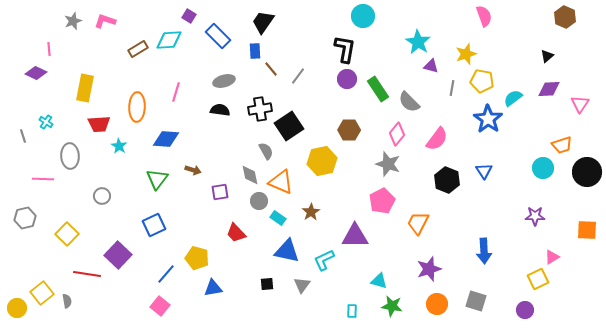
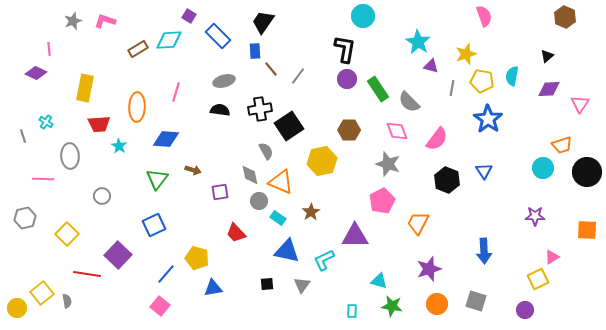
cyan semicircle at (513, 98): moved 1 px left, 22 px up; rotated 42 degrees counterclockwise
pink diamond at (397, 134): moved 3 px up; rotated 60 degrees counterclockwise
